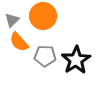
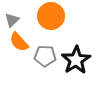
orange circle: moved 8 px right
